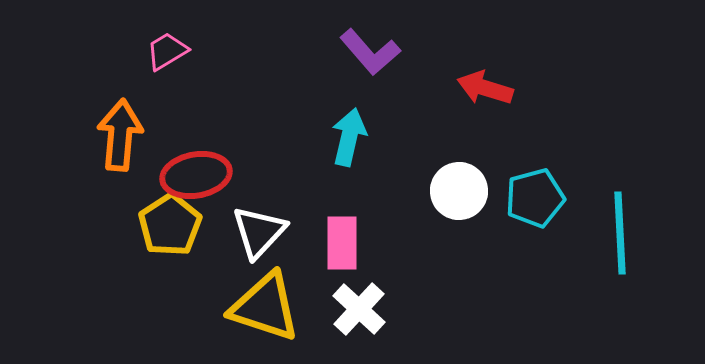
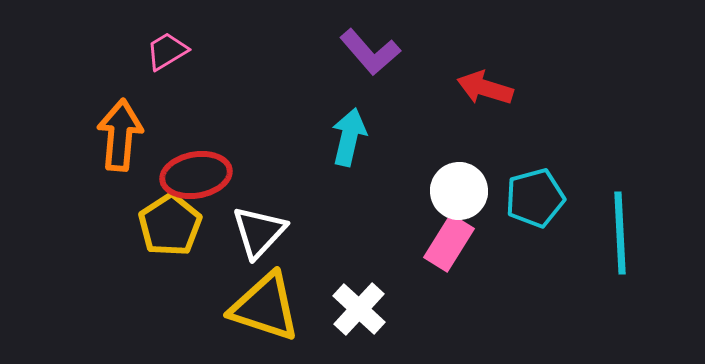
pink rectangle: moved 107 px right; rotated 32 degrees clockwise
